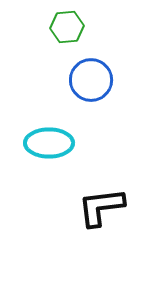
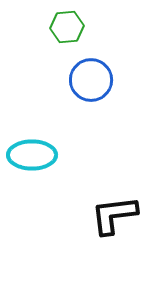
cyan ellipse: moved 17 px left, 12 px down
black L-shape: moved 13 px right, 8 px down
